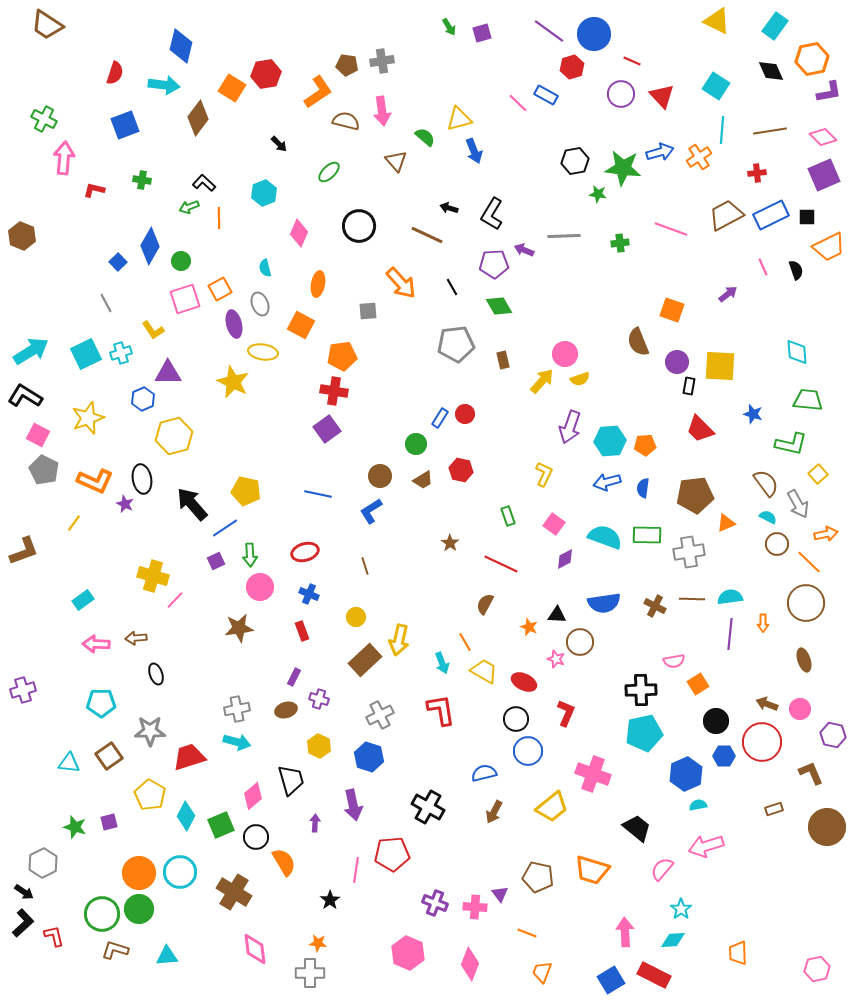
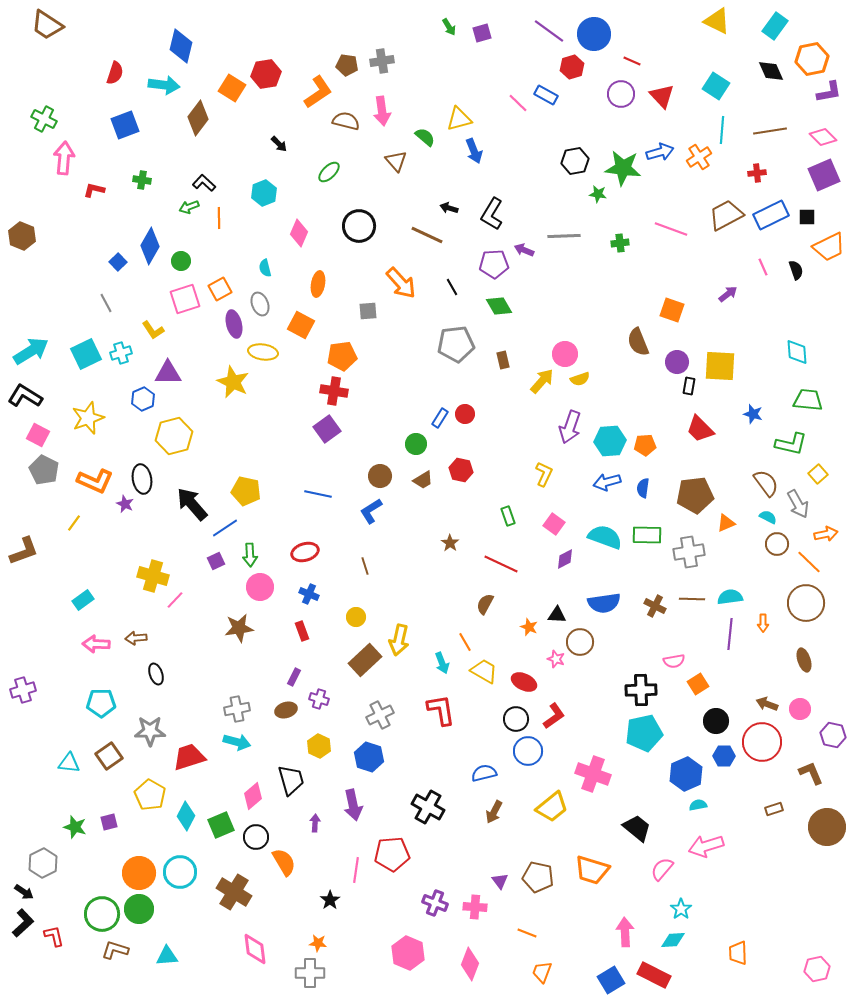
red L-shape at (566, 713): moved 12 px left, 3 px down; rotated 32 degrees clockwise
purple triangle at (500, 894): moved 13 px up
